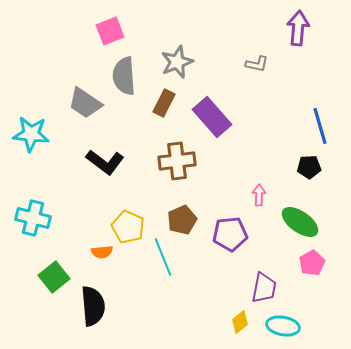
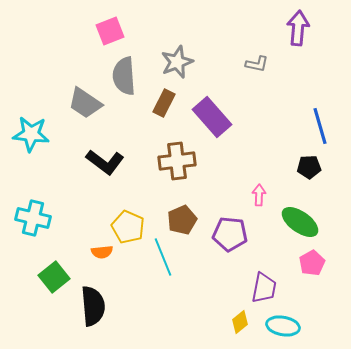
purple pentagon: rotated 12 degrees clockwise
